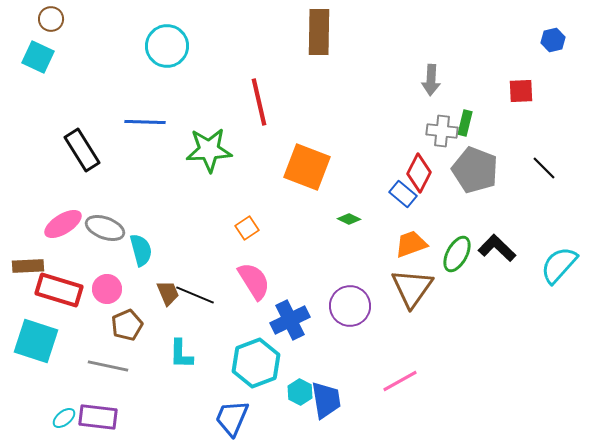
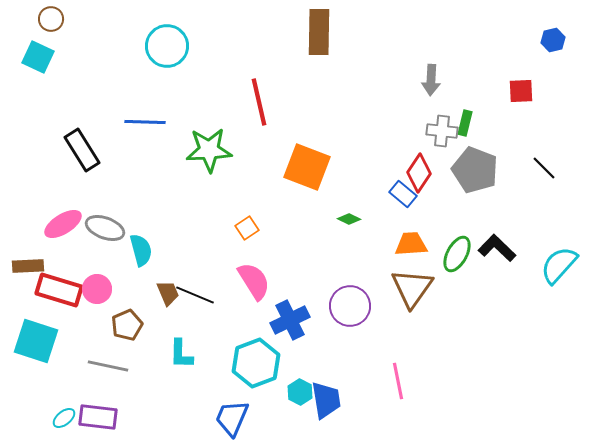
red diamond at (419, 173): rotated 6 degrees clockwise
orange trapezoid at (411, 244): rotated 16 degrees clockwise
pink circle at (107, 289): moved 10 px left
pink line at (400, 381): moved 2 px left; rotated 72 degrees counterclockwise
